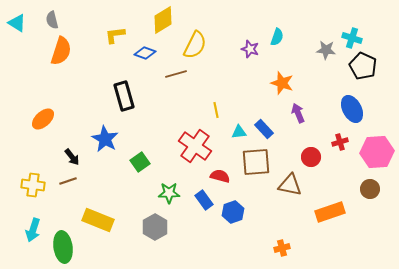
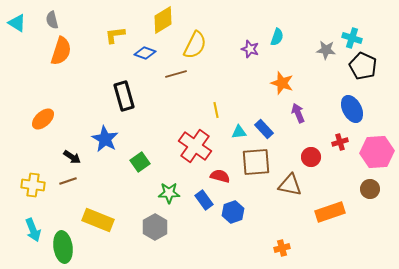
black arrow at (72, 157): rotated 18 degrees counterclockwise
cyan arrow at (33, 230): rotated 40 degrees counterclockwise
